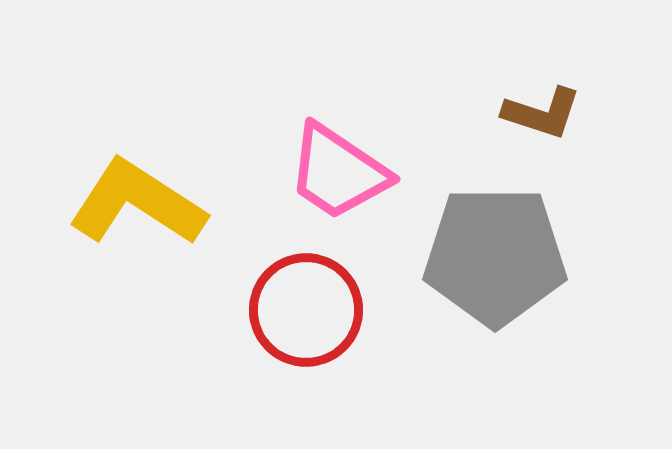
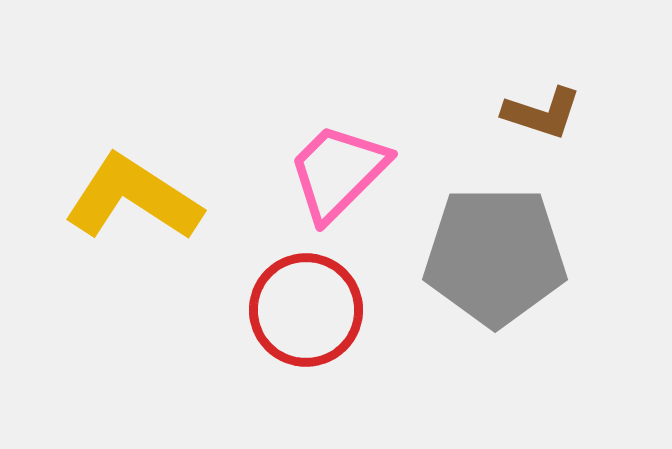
pink trapezoid: rotated 101 degrees clockwise
yellow L-shape: moved 4 px left, 5 px up
